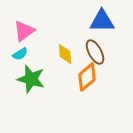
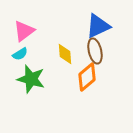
blue triangle: moved 4 px left, 5 px down; rotated 24 degrees counterclockwise
brown ellipse: moved 1 px up; rotated 15 degrees clockwise
